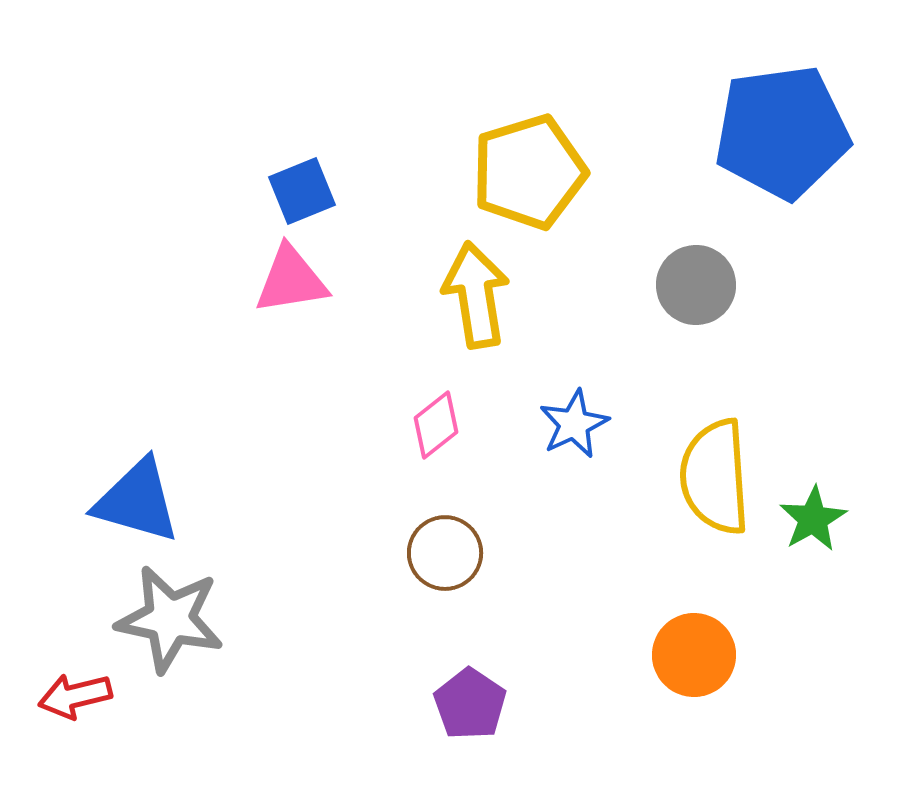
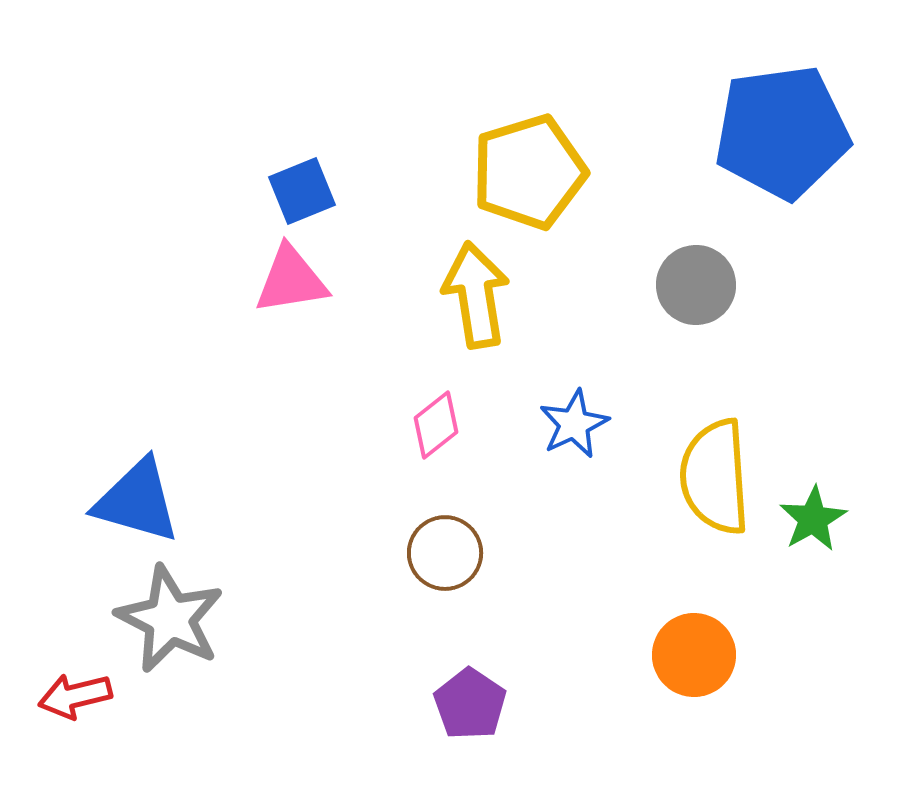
gray star: rotated 15 degrees clockwise
